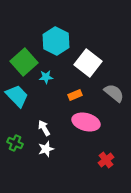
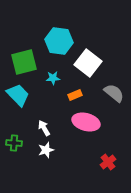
cyan hexagon: moved 3 px right; rotated 20 degrees counterclockwise
green square: rotated 28 degrees clockwise
cyan star: moved 7 px right, 1 px down
cyan trapezoid: moved 1 px right, 1 px up
green cross: moved 1 px left; rotated 21 degrees counterclockwise
white star: moved 1 px down
red cross: moved 2 px right, 2 px down
